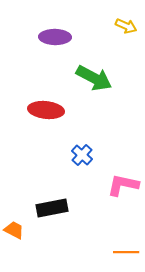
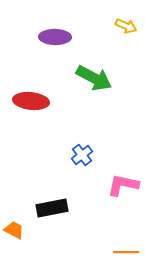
red ellipse: moved 15 px left, 9 px up
blue cross: rotated 10 degrees clockwise
